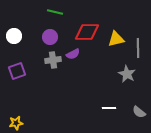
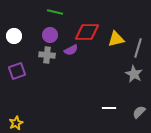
purple circle: moved 2 px up
gray line: rotated 18 degrees clockwise
purple semicircle: moved 2 px left, 4 px up
gray cross: moved 6 px left, 5 px up; rotated 14 degrees clockwise
gray star: moved 7 px right
gray semicircle: rotated 96 degrees clockwise
yellow star: rotated 16 degrees counterclockwise
